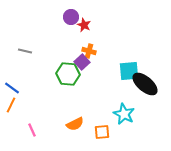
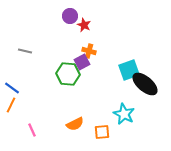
purple circle: moved 1 px left, 1 px up
purple square: rotated 14 degrees clockwise
cyan square: moved 1 px up; rotated 15 degrees counterclockwise
